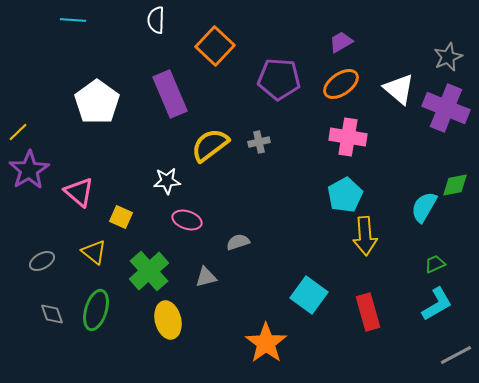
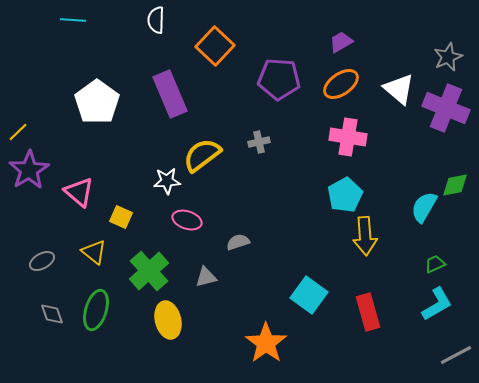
yellow semicircle: moved 8 px left, 10 px down
